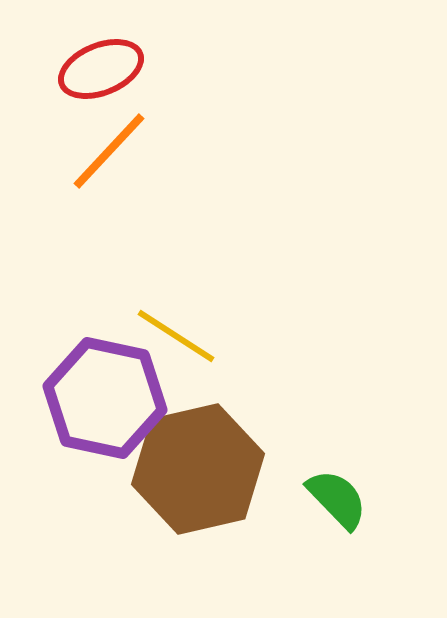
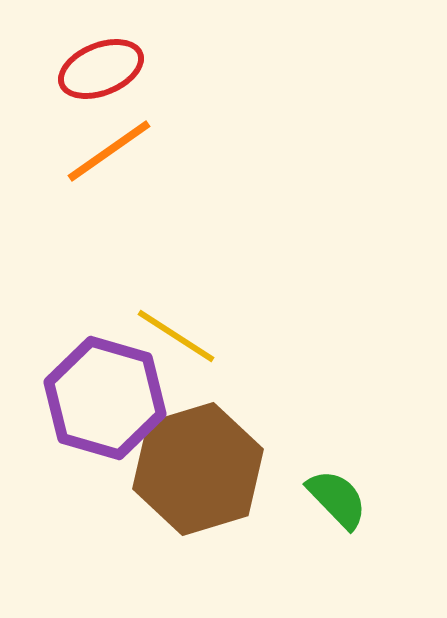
orange line: rotated 12 degrees clockwise
purple hexagon: rotated 4 degrees clockwise
brown hexagon: rotated 4 degrees counterclockwise
